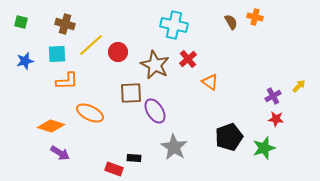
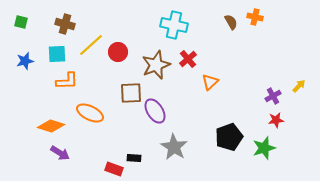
brown star: moved 1 px right; rotated 24 degrees clockwise
orange triangle: rotated 42 degrees clockwise
red star: moved 1 px down; rotated 14 degrees counterclockwise
